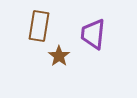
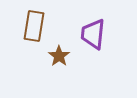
brown rectangle: moved 5 px left
